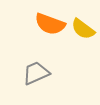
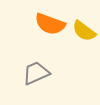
yellow semicircle: moved 1 px right, 2 px down
